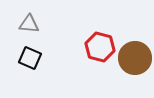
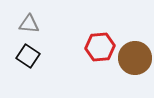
red hexagon: rotated 20 degrees counterclockwise
black square: moved 2 px left, 2 px up; rotated 10 degrees clockwise
